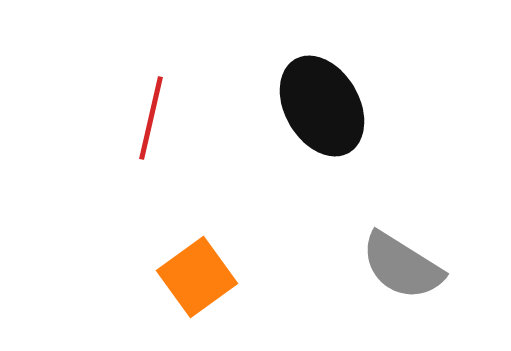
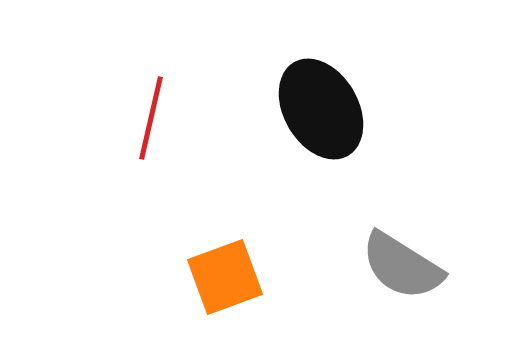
black ellipse: moved 1 px left, 3 px down
orange square: moved 28 px right; rotated 16 degrees clockwise
